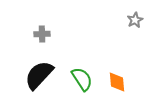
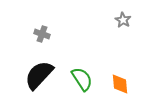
gray star: moved 12 px left; rotated 14 degrees counterclockwise
gray cross: rotated 21 degrees clockwise
orange diamond: moved 3 px right, 2 px down
